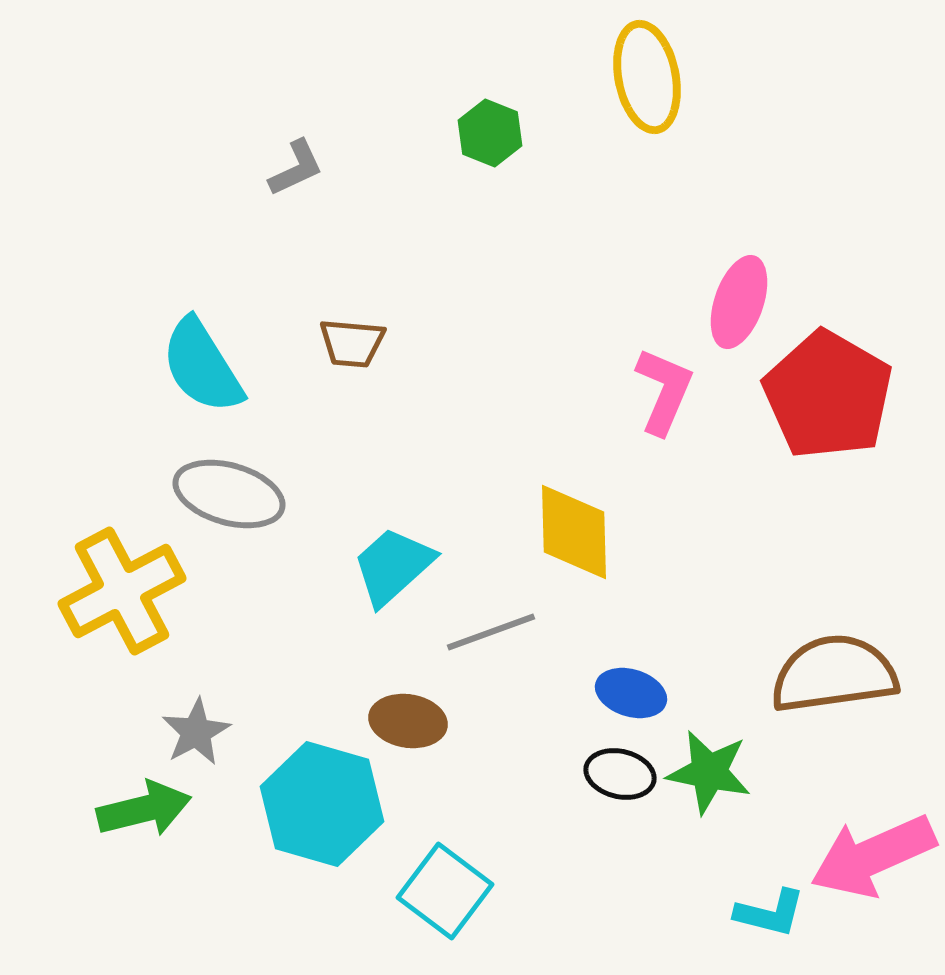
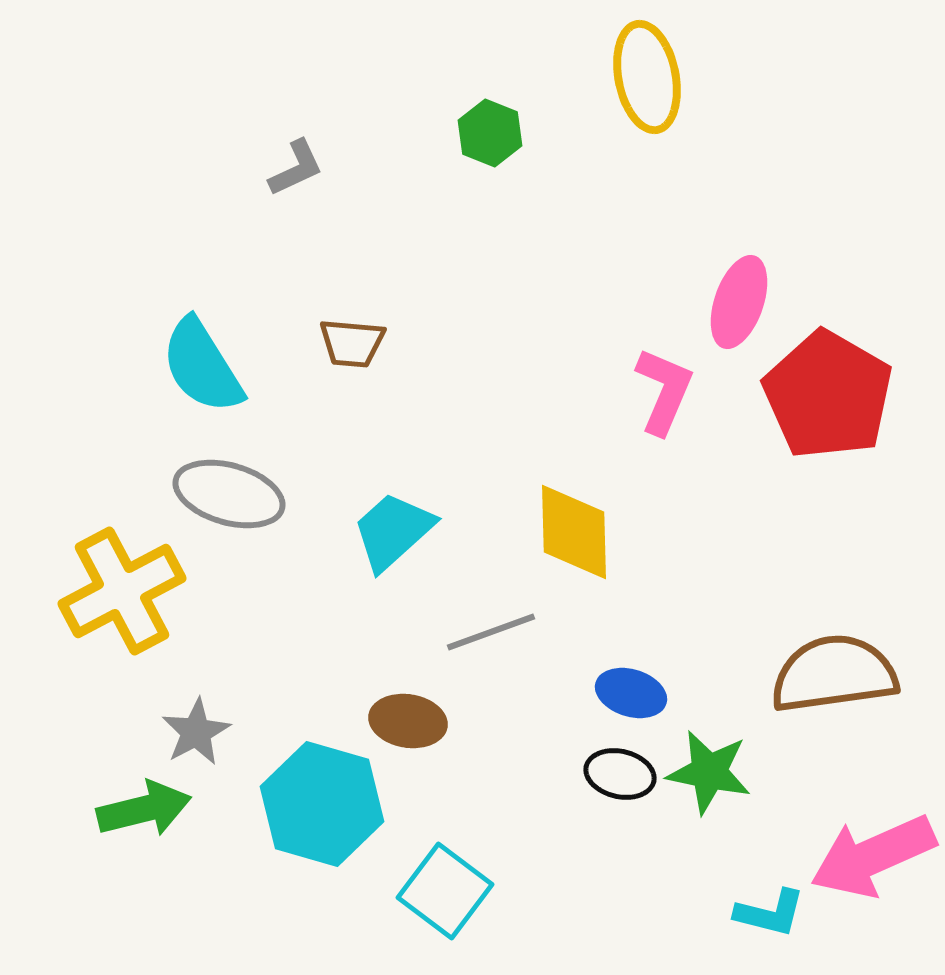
cyan trapezoid: moved 35 px up
